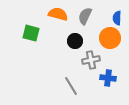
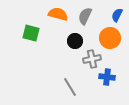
blue semicircle: moved 3 px up; rotated 24 degrees clockwise
gray cross: moved 1 px right, 1 px up
blue cross: moved 1 px left, 1 px up
gray line: moved 1 px left, 1 px down
